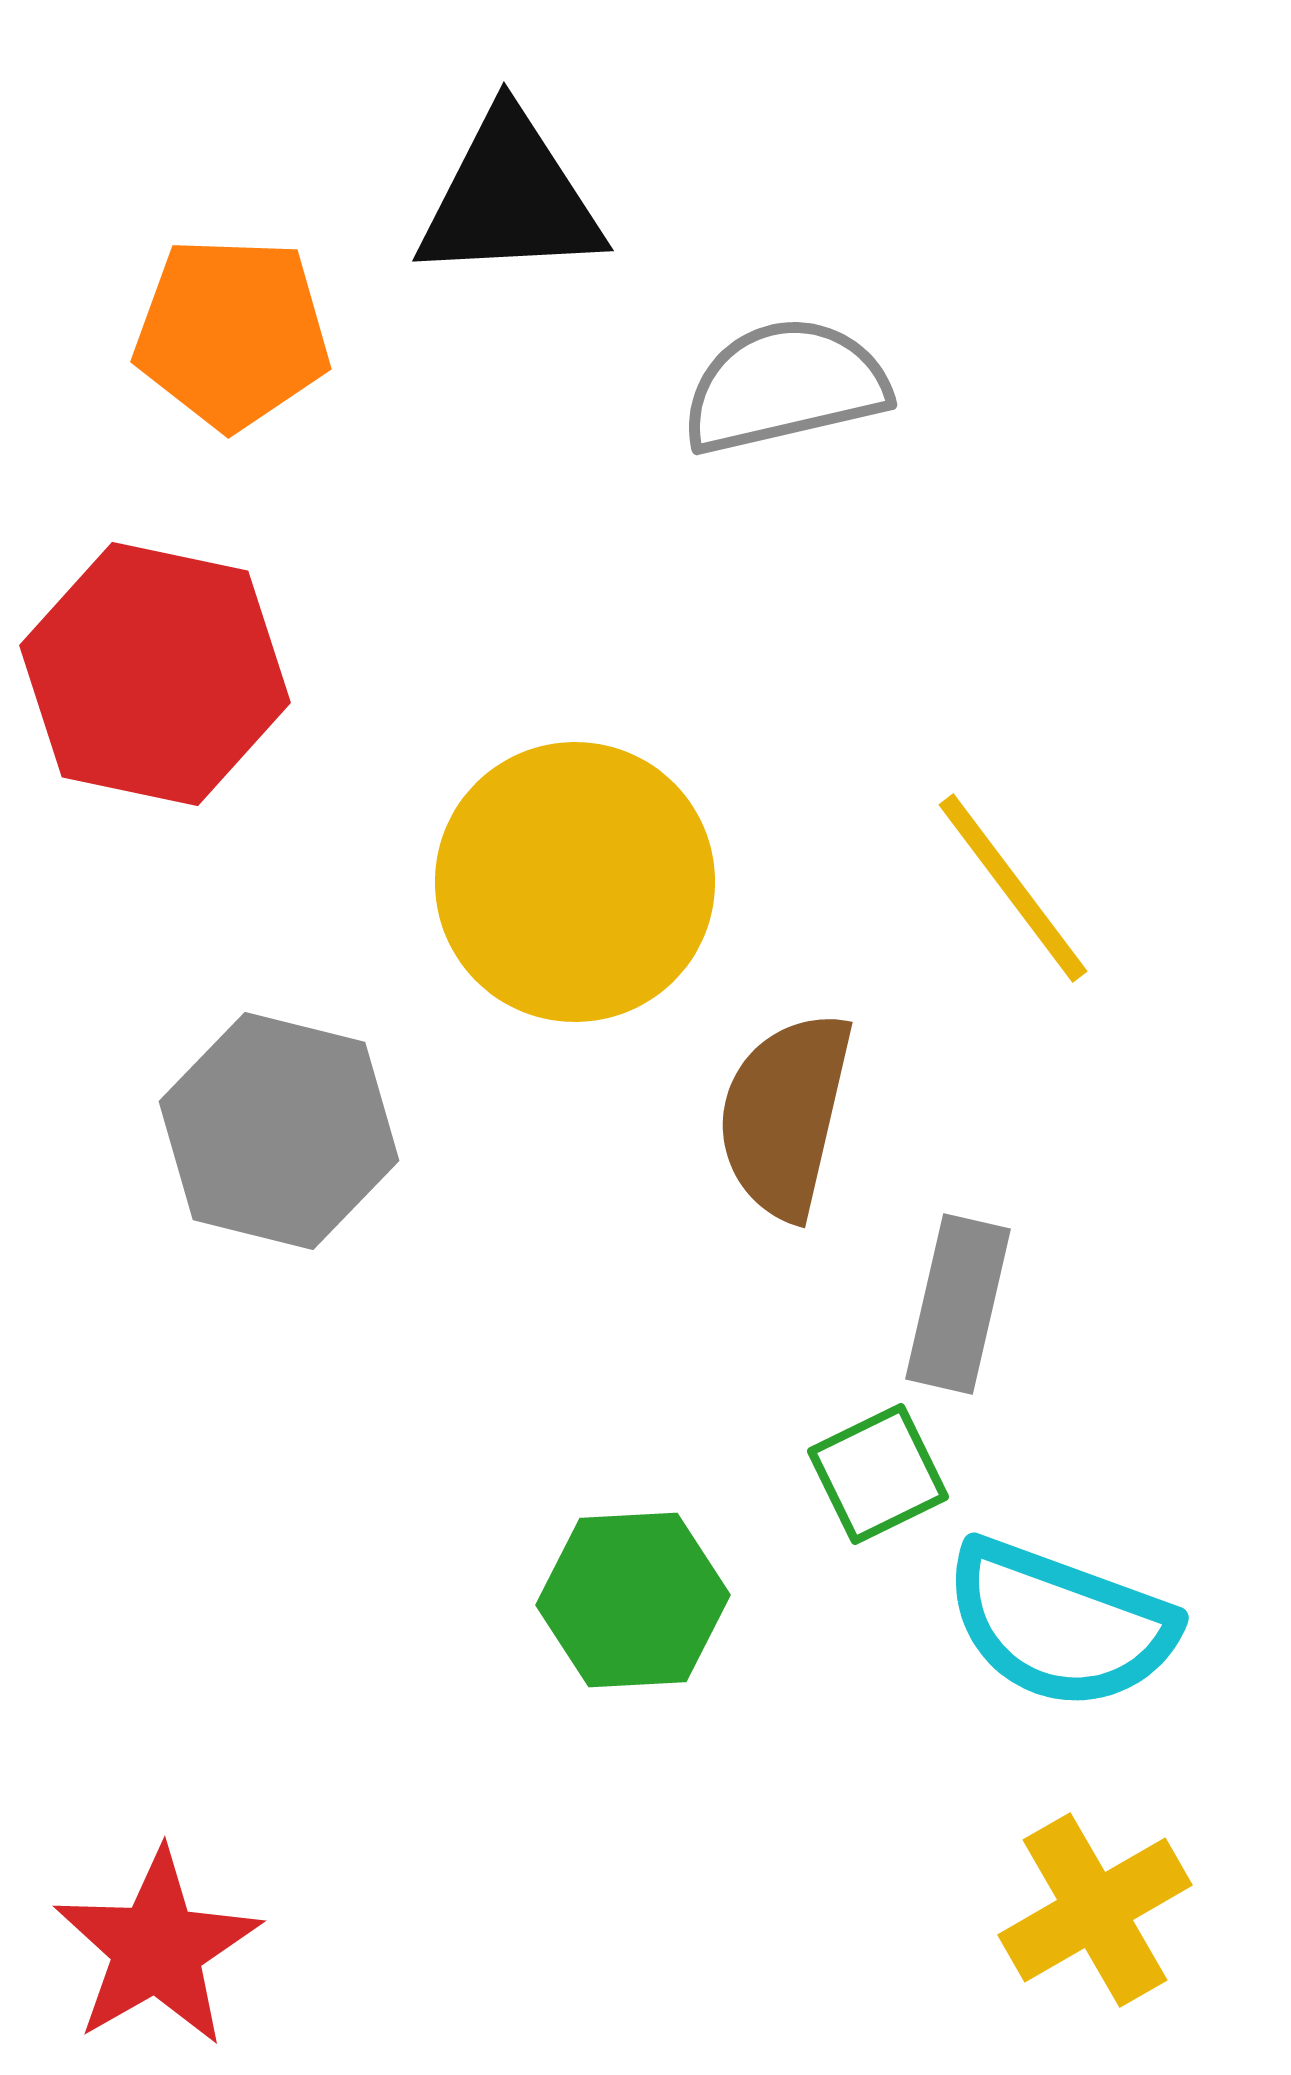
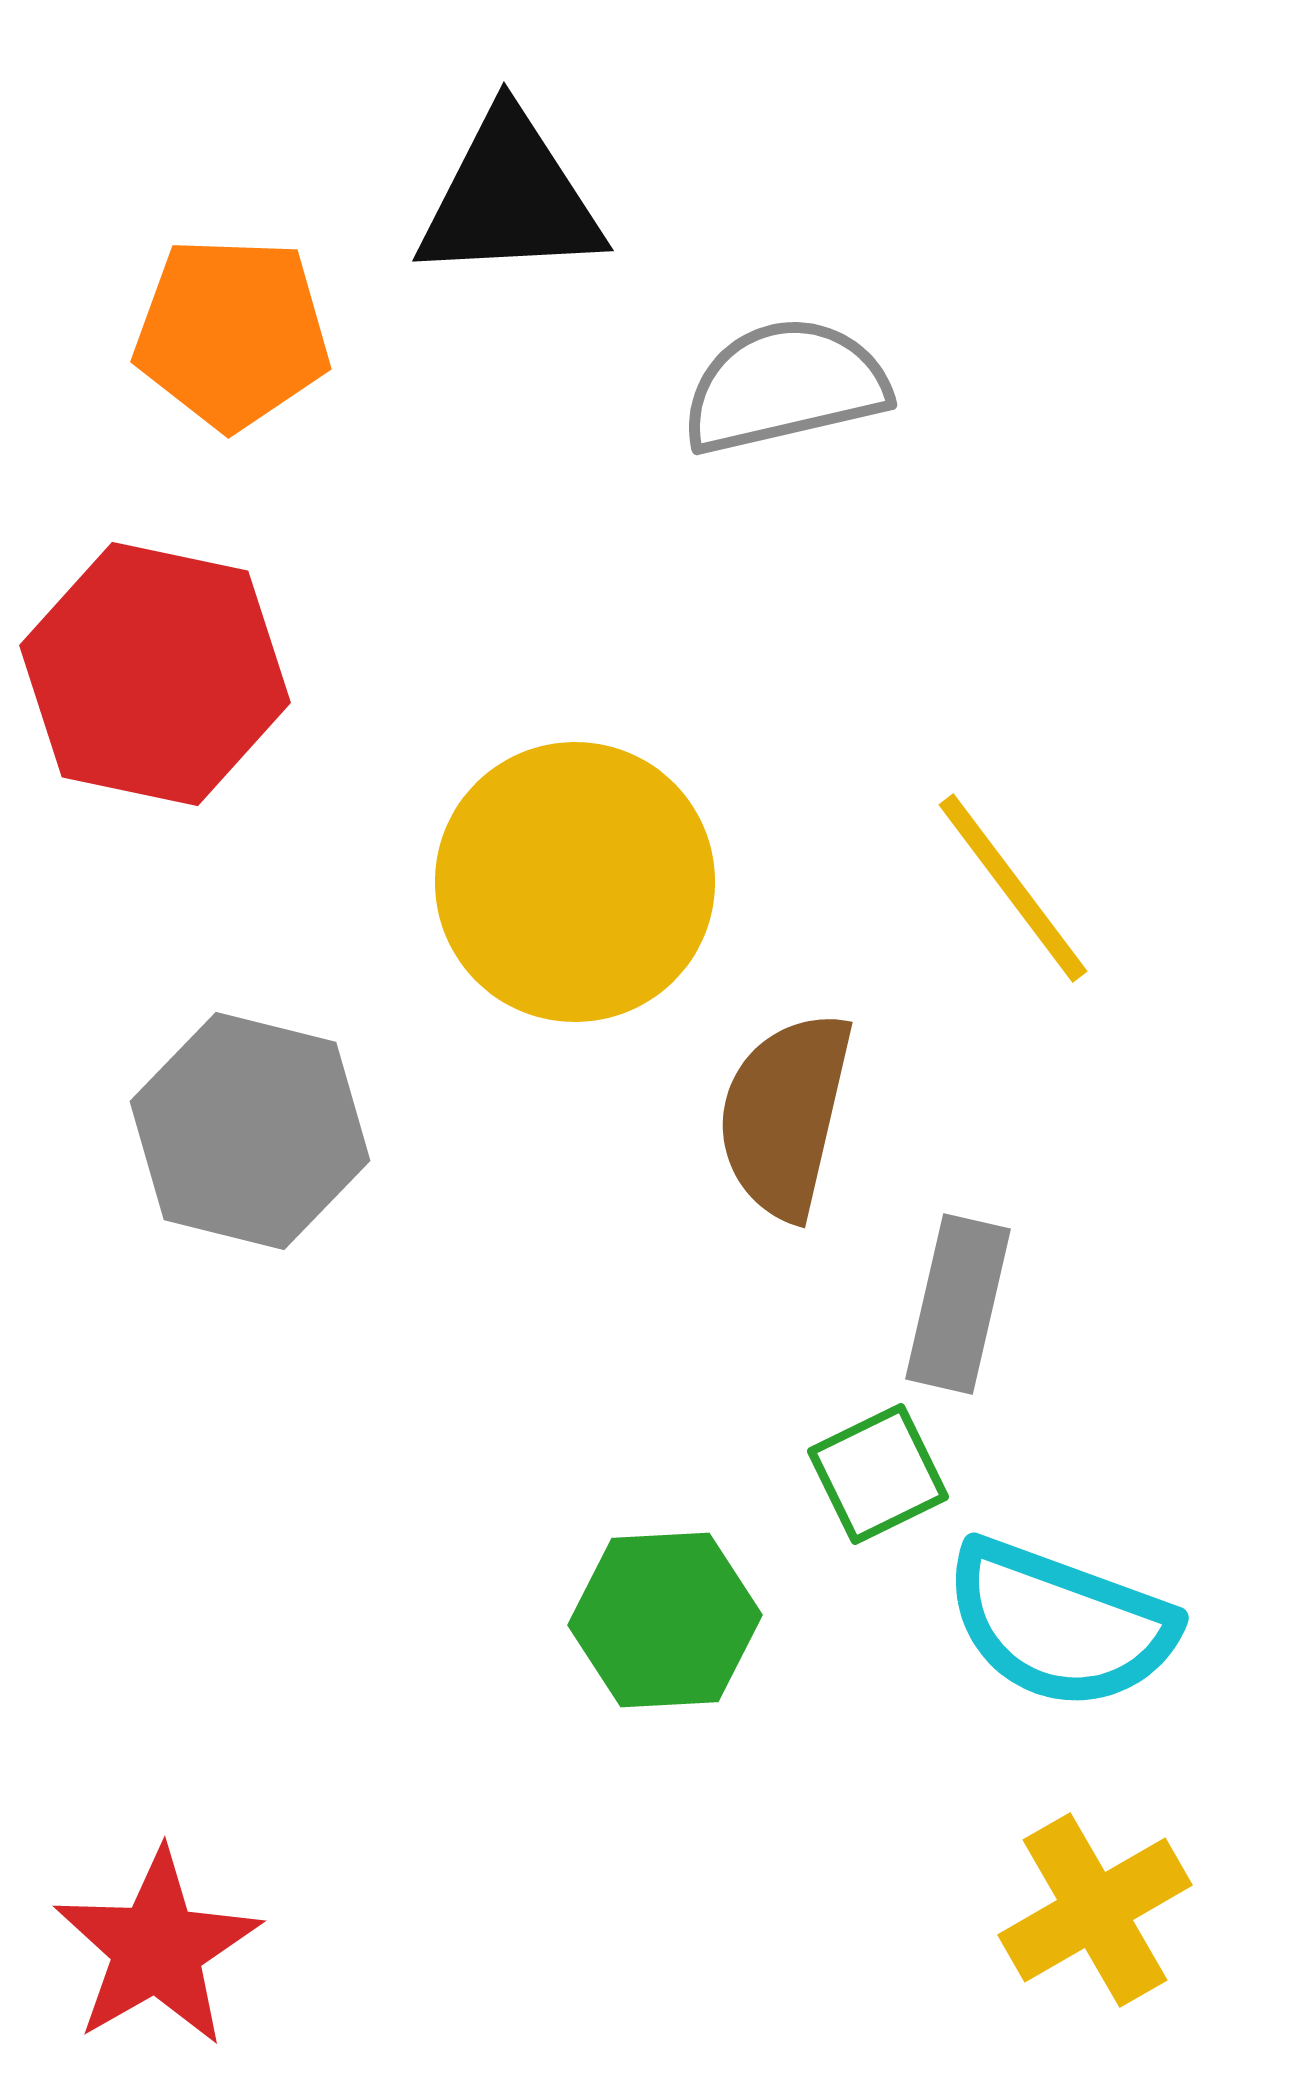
gray hexagon: moved 29 px left
green hexagon: moved 32 px right, 20 px down
